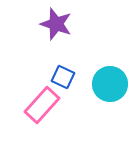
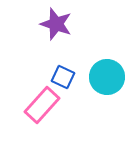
cyan circle: moved 3 px left, 7 px up
